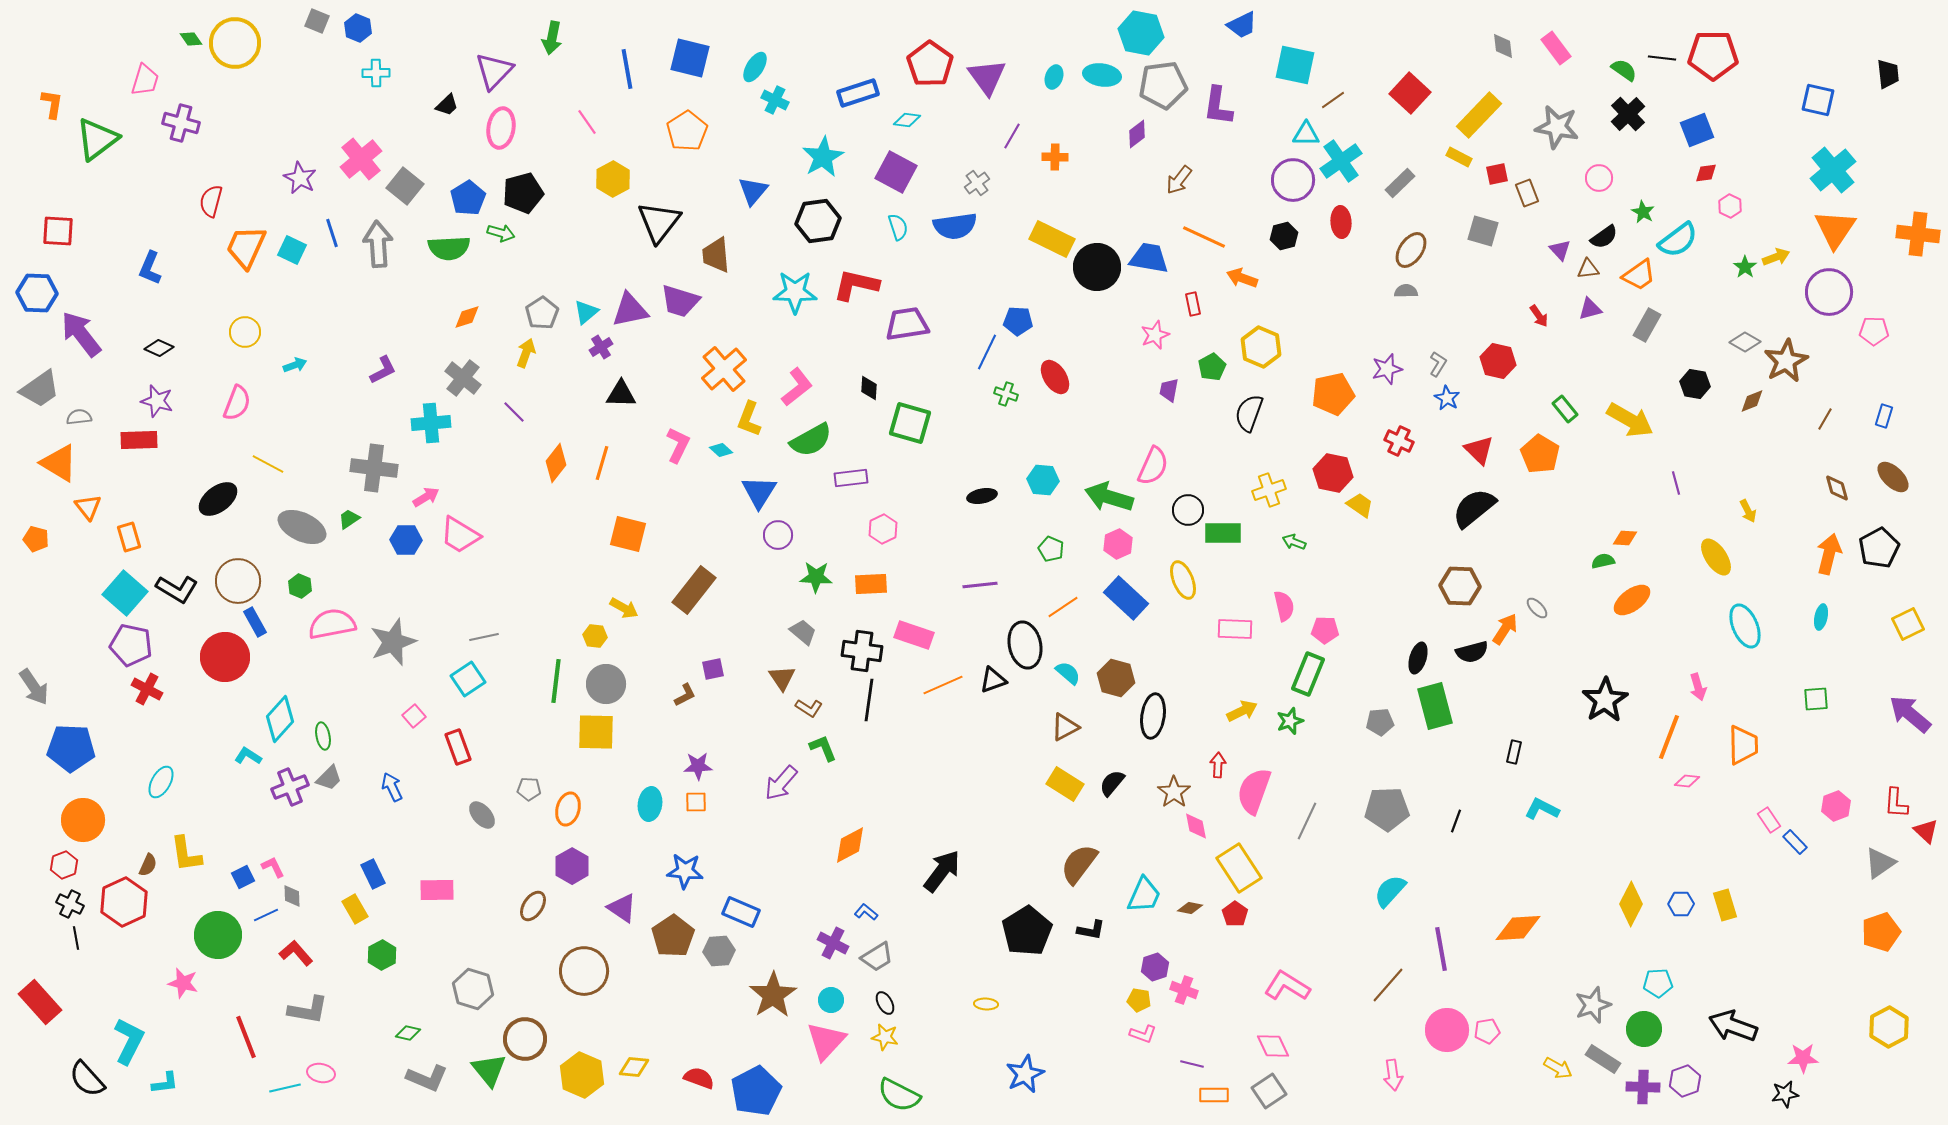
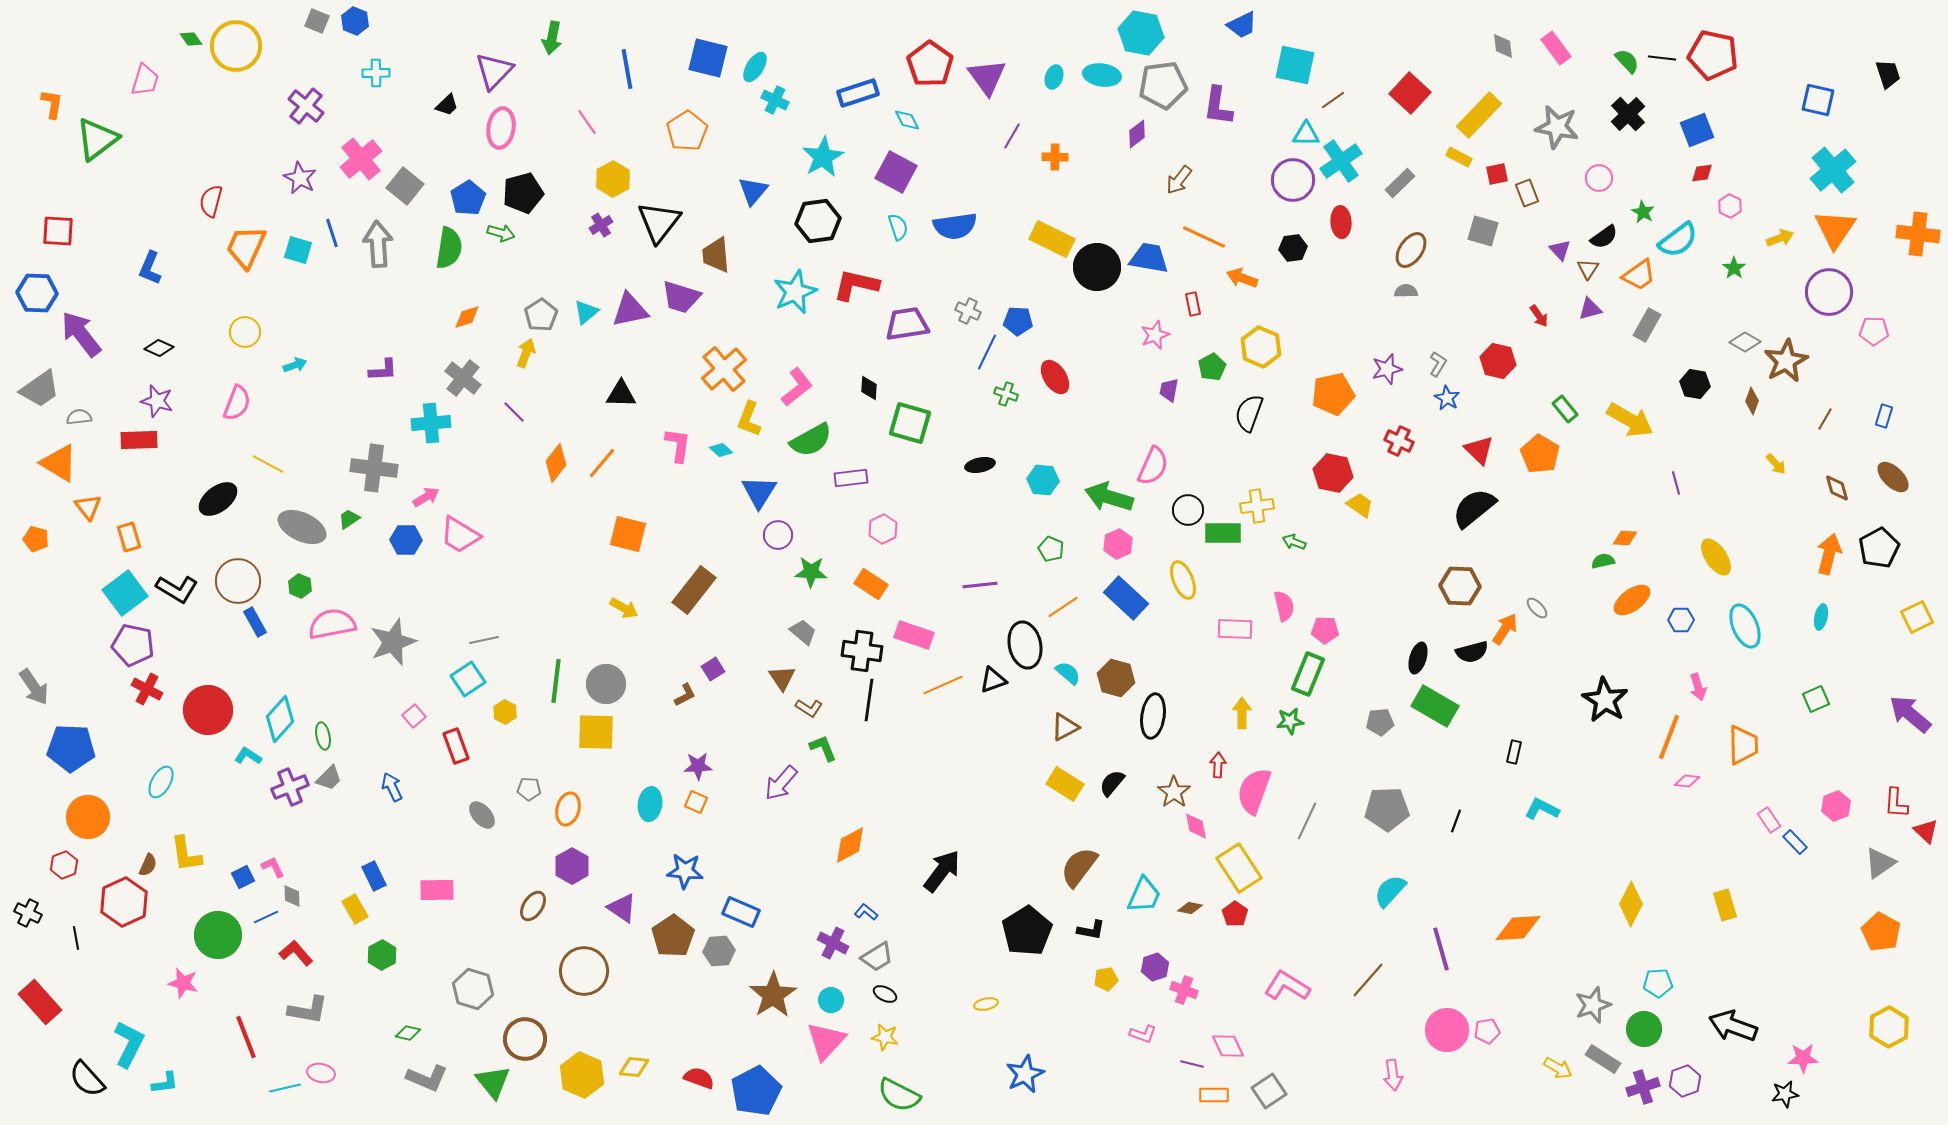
blue hexagon at (358, 28): moved 3 px left, 7 px up
yellow circle at (235, 43): moved 1 px right, 3 px down
red pentagon at (1713, 55): rotated 12 degrees clockwise
blue square at (690, 58): moved 18 px right
green semicircle at (1624, 70): moved 3 px right, 9 px up; rotated 12 degrees clockwise
black trapezoid at (1888, 74): rotated 12 degrees counterclockwise
cyan diamond at (907, 120): rotated 56 degrees clockwise
purple cross at (181, 123): moved 125 px right, 17 px up; rotated 24 degrees clockwise
red diamond at (1706, 173): moved 4 px left
gray cross at (977, 183): moved 9 px left, 128 px down; rotated 30 degrees counterclockwise
black hexagon at (1284, 236): moved 9 px right, 12 px down; rotated 8 degrees clockwise
green semicircle at (449, 248): rotated 78 degrees counterclockwise
cyan square at (292, 250): moved 6 px right; rotated 8 degrees counterclockwise
yellow arrow at (1776, 257): moved 4 px right, 19 px up
green star at (1745, 267): moved 11 px left, 1 px down
brown triangle at (1588, 269): rotated 50 degrees counterclockwise
cyan star at (795, 292): rotated 24 degrees counterclockwise
purple trapezoid at (680, 301): moved 1 px right, 4 px up
gray pentagon at (542, 313): moved 1 px left, 2 px down
purple cross at (601, 347): moved 122 px up
purple L-shape at (383, 370): rotated 24 degrees clockwise
brown diamond at (1752, 401): rotated 48 degrees counterclockwise
pink L-shape at (678, 445): rotated 18 degrees counterclockwise
orange line at (602, 463): rotated 24 degrees clockwise
yellow cross at (1269, 490): moved 12 px left, 16 px down; rotated 12 degrees clockwise
black ellipse at (982, 496): moved 2 px left, 31 px up
yellow arrow at (1748, 511): moved 28 px right, 47 px up; rotated 15 degrees counterclockwise
green star at (816, 577): moved 5 px left, 5 px up
orange rectangle at (871, 584): rotated 36 degrees clockwise
cyan square at (125, 593): rotated 12 degrees clockwise
yellow square at (1908, 624): moved 9 px right, 7 px up
yellow hexagon at (595, 636): moved 90 px left, 76 px down; rotated 20 degrees clockwise
gray line at (484, 637): moved 3 px down
purple pentagon at (131, 645): moved 2 px right
red circle at (225, 657): moved 17 px left, 53 px down
purple square at (713, 669): rotated 20 degrees counterclockwise
green square at (1816, 699): rotated 20 degrees counterclockwise
black star at (1605, 700): rotated 9 degrees counterclockwise
green rectangle at (1435, 706): rotated 45 degrees counterclockwise
yellow arrow at (1242, 711): moved 2 px down; rotated 64 degrees counterclockwise
green star at (1290, 721): rotated 12 degrees clockwise
red rectangle at (458, 747): moved 2 px left, 1 px up
orange square at (696, 802): rotated 25 degrees clockwise
orange circle at (83, 820): moved 5 px right, 3 px up
brown semicircle at (1079, 864): moved 3 px down
blue rectangle at (373, 874): moved 1 px right, 2 px down
black cross at (70, 904): moved 42 px left, 9 px down
blue hexagon at (1681, 904): moved 284 px up
blue line at (266, 915): moved 2 px down
orange pentagon at (1881, 932): rotated 24 degrees counterclockwise
purple line at (1441, 949): rotated 6 degrees counterclockwise
brown line at (1388, 985): moved 20 px left, 5 px up
yellow pentagon at (1139, 1000): moved 33 px left, 21 px up; rotated 20 degrees counterclockwise
black ellipse at (885, 1003): moved 9 px up; rotated 35 degrees counterclockwise
yellow ellipse at (986, 1004): rotated 15 degrees counterclockwise
cyan L-shape at (129, 1041): moved 3 px down
pink diamond at (1273, 1046): moved 45 px left
green triangle at (489, 1070): moved 4 px right, 12 px down
purple cross at (1643, 1087): rotated 20 degrees counterclockwise
